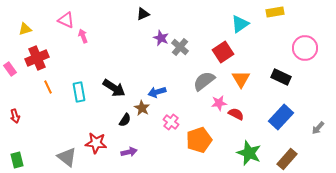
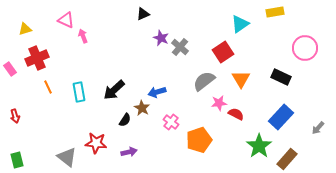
black arrow: moved 2 px down; rotated 105 degrees clockwise
green star: moved 10 px right, 7 px up; rotated 15 degrees clockwise
